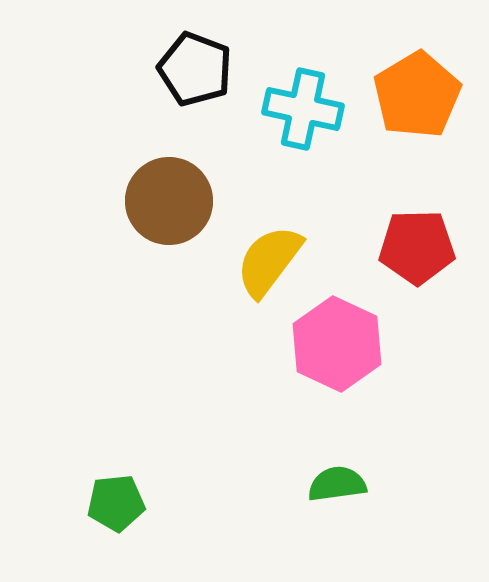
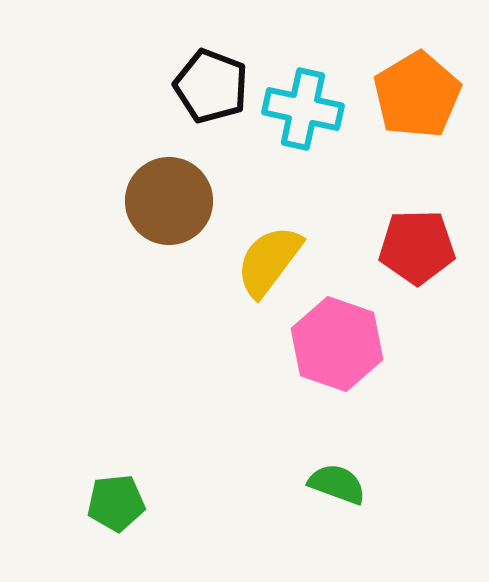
black pentagon: moved 16 px right, 17 px down
pink hexagon: rotated 6 degrees counterclockwise
green semicircle: rotated 28 degrees clockwise
